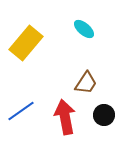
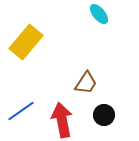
cyan ellipse: moved 15 px right, 15 px up; rotated 10 degrees clockwise
yellow rectangle: moved 1 px up
red arrow: moved 3 px left, 3 px down
